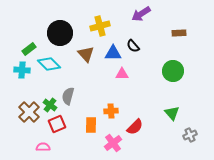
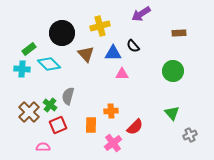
black circle: moved 2 px right
cyan cross: moved 1 px up
red square: moved 1 px right, 1 px down
